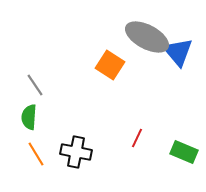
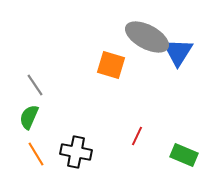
blue triangle: rotated 12 degrees clockwise
orange square: moved 1 px right; rotated 16 degrees counterclockwise
green semicircle: rotated 20 degrees clockwise
red line: moved 2 px up
green rectangle: moved 3 px down
